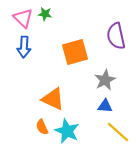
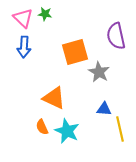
gray star: moved 6 px left, 8 px up; rotated 15 degrees counterclockwise
orange triangle: moved 1 px right, 1 px up
blue triangle: moved 1 px left, 3 px down
yellow line: moved 2 px right, 3 px up; rotated 35 degrees clockwise
